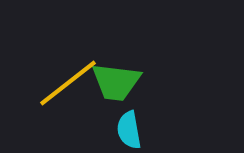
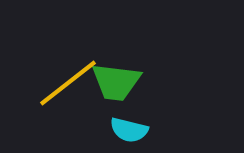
cyan semicircle: rotated 66 degrees counterclockwise
